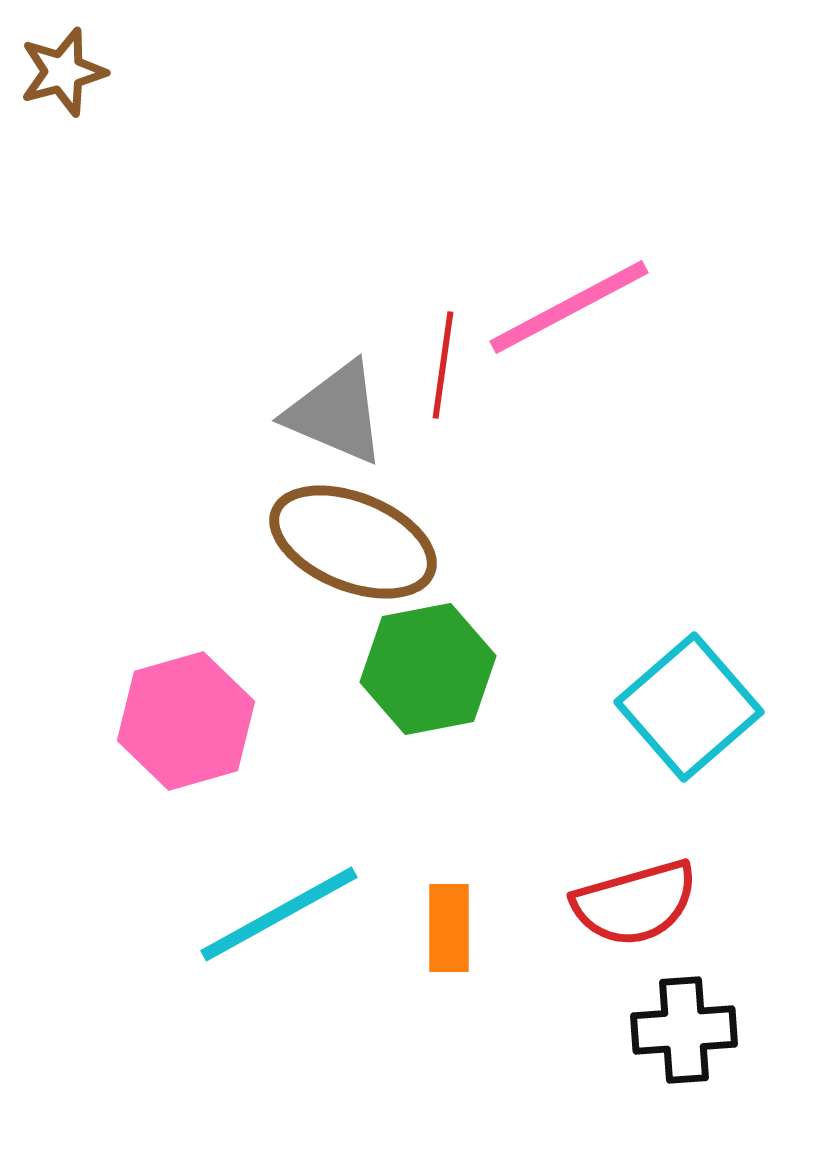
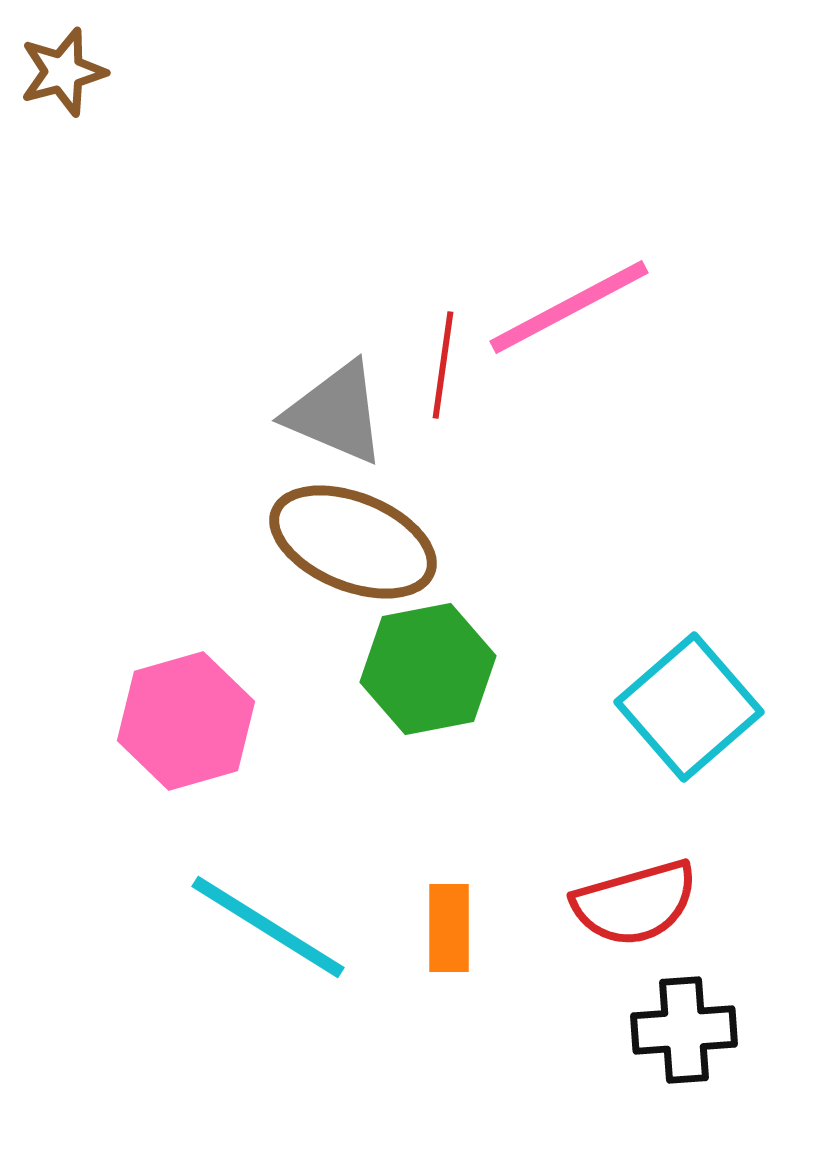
cyan line: moved 11 px left, 13 px down; rotated 61 degrees clockwise
